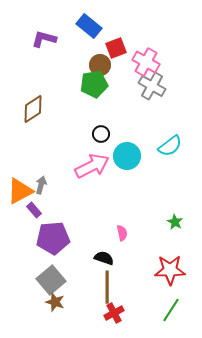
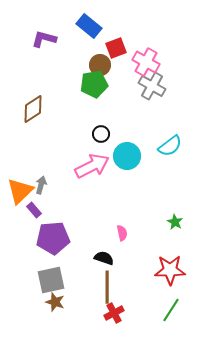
orange triangle: rotated 16 degrees counterclockwise
gray square: rotated 28 degrees clockwise
